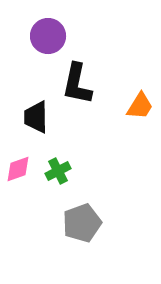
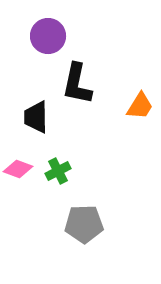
pink diamond: rotated 40 degrees clockwise
gray pentagon: moved 2 px right, 1 px down; rotated 18 degrees clockwise
